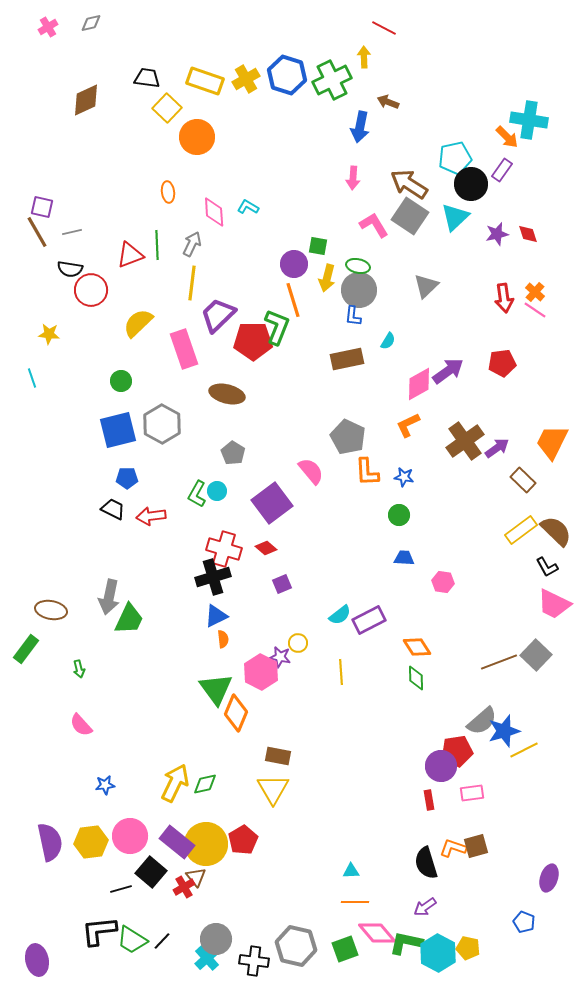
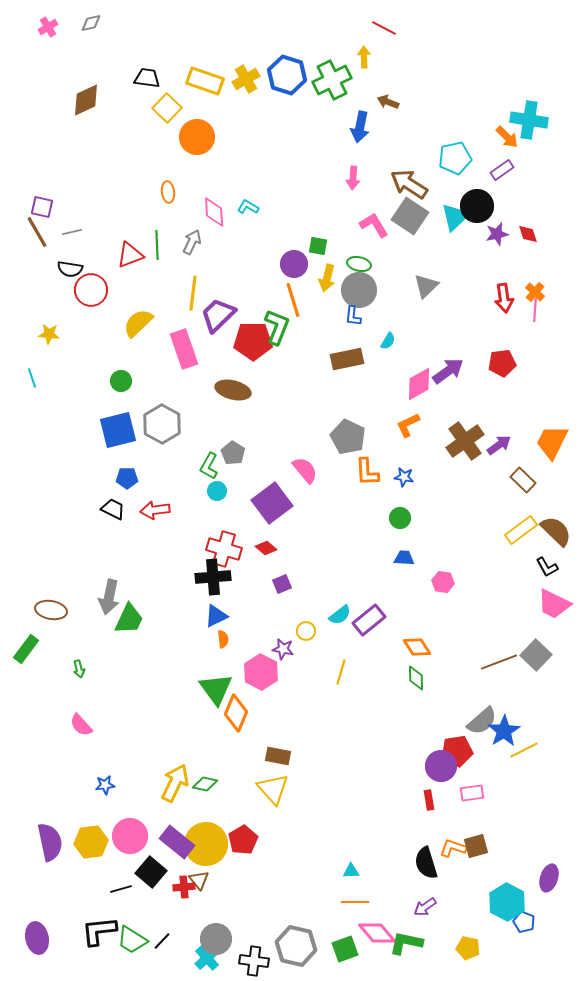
purple rectangle at (502, 170): rotated 20 degrees clockwise
black circle at (471, 184): moved 6 px right, 22 px down
gray arrow at (192, 244): moved 2 px up
green ellipse at (358, 266): moved 1 px right, 2 px up
yellow line at (192, 283): moved 1 px right, 10 px down
pink line at (535, 310): rotated 60 degrees clockwise
brown ellipse at (227, 394): moved 6 px right, 4 px up
purple arrow at (497, 448): moved 2 px right, 3 px up
pink semicircle at (311, 471): moved 6 px left, 1 px up
green L-shape at (197, 494): moved 12 px right, 28 px up
green circle at (399, 515): moved 1 px right, 3 px down
red arrow at (151, 516): moved 4 px right, 6 px up
black cross at (213, 577): rotated 12 degrees clockwise
purple rectangle at (369, 620): rotated 12 degrees counterclockwise
yellow circle at (298, 643): moved 8 px right, 12 px up
purple star at (280, 657): moved 3 px right, 8 px up
yellow line at (341, 672): rotated 20 degrees clockwise
blue star at (504, 731): rotated 16 degrees counterclockwise
green diamond at (205, 784): rotated 25 degrees clockwise
yellow triangle at (273, 789): rotated 12 degrees counterclockwise
brown triangle at (196, 877): moved 3 px right, 3 px down
red cross at (184, 887): rotated 25 degrees clockwise
cyan hexagon at (438, 953): moved 69 px right, 51 px up
purple ellipse at (37, 960): moved 22 px up
